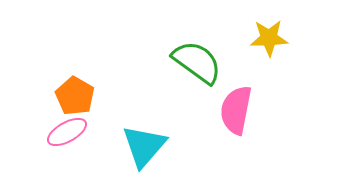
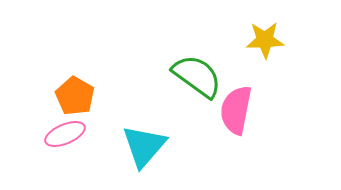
yellow star: moved 4 px left, 2 px down
green semicircle: moved 14 px down
pink ellipse: moved 2 px left, 2 px down; rotated 6 degrees clockwise
